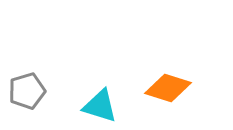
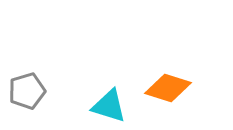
cyan triangle: moved 9 px right
